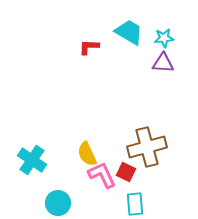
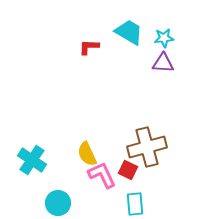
red square: moved 2 px right, 2 px up
